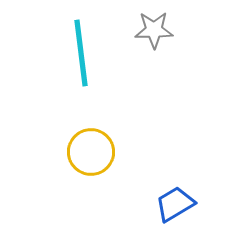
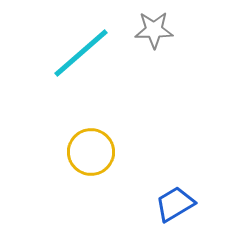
cyan line: rotated 56 degrees clockwise
